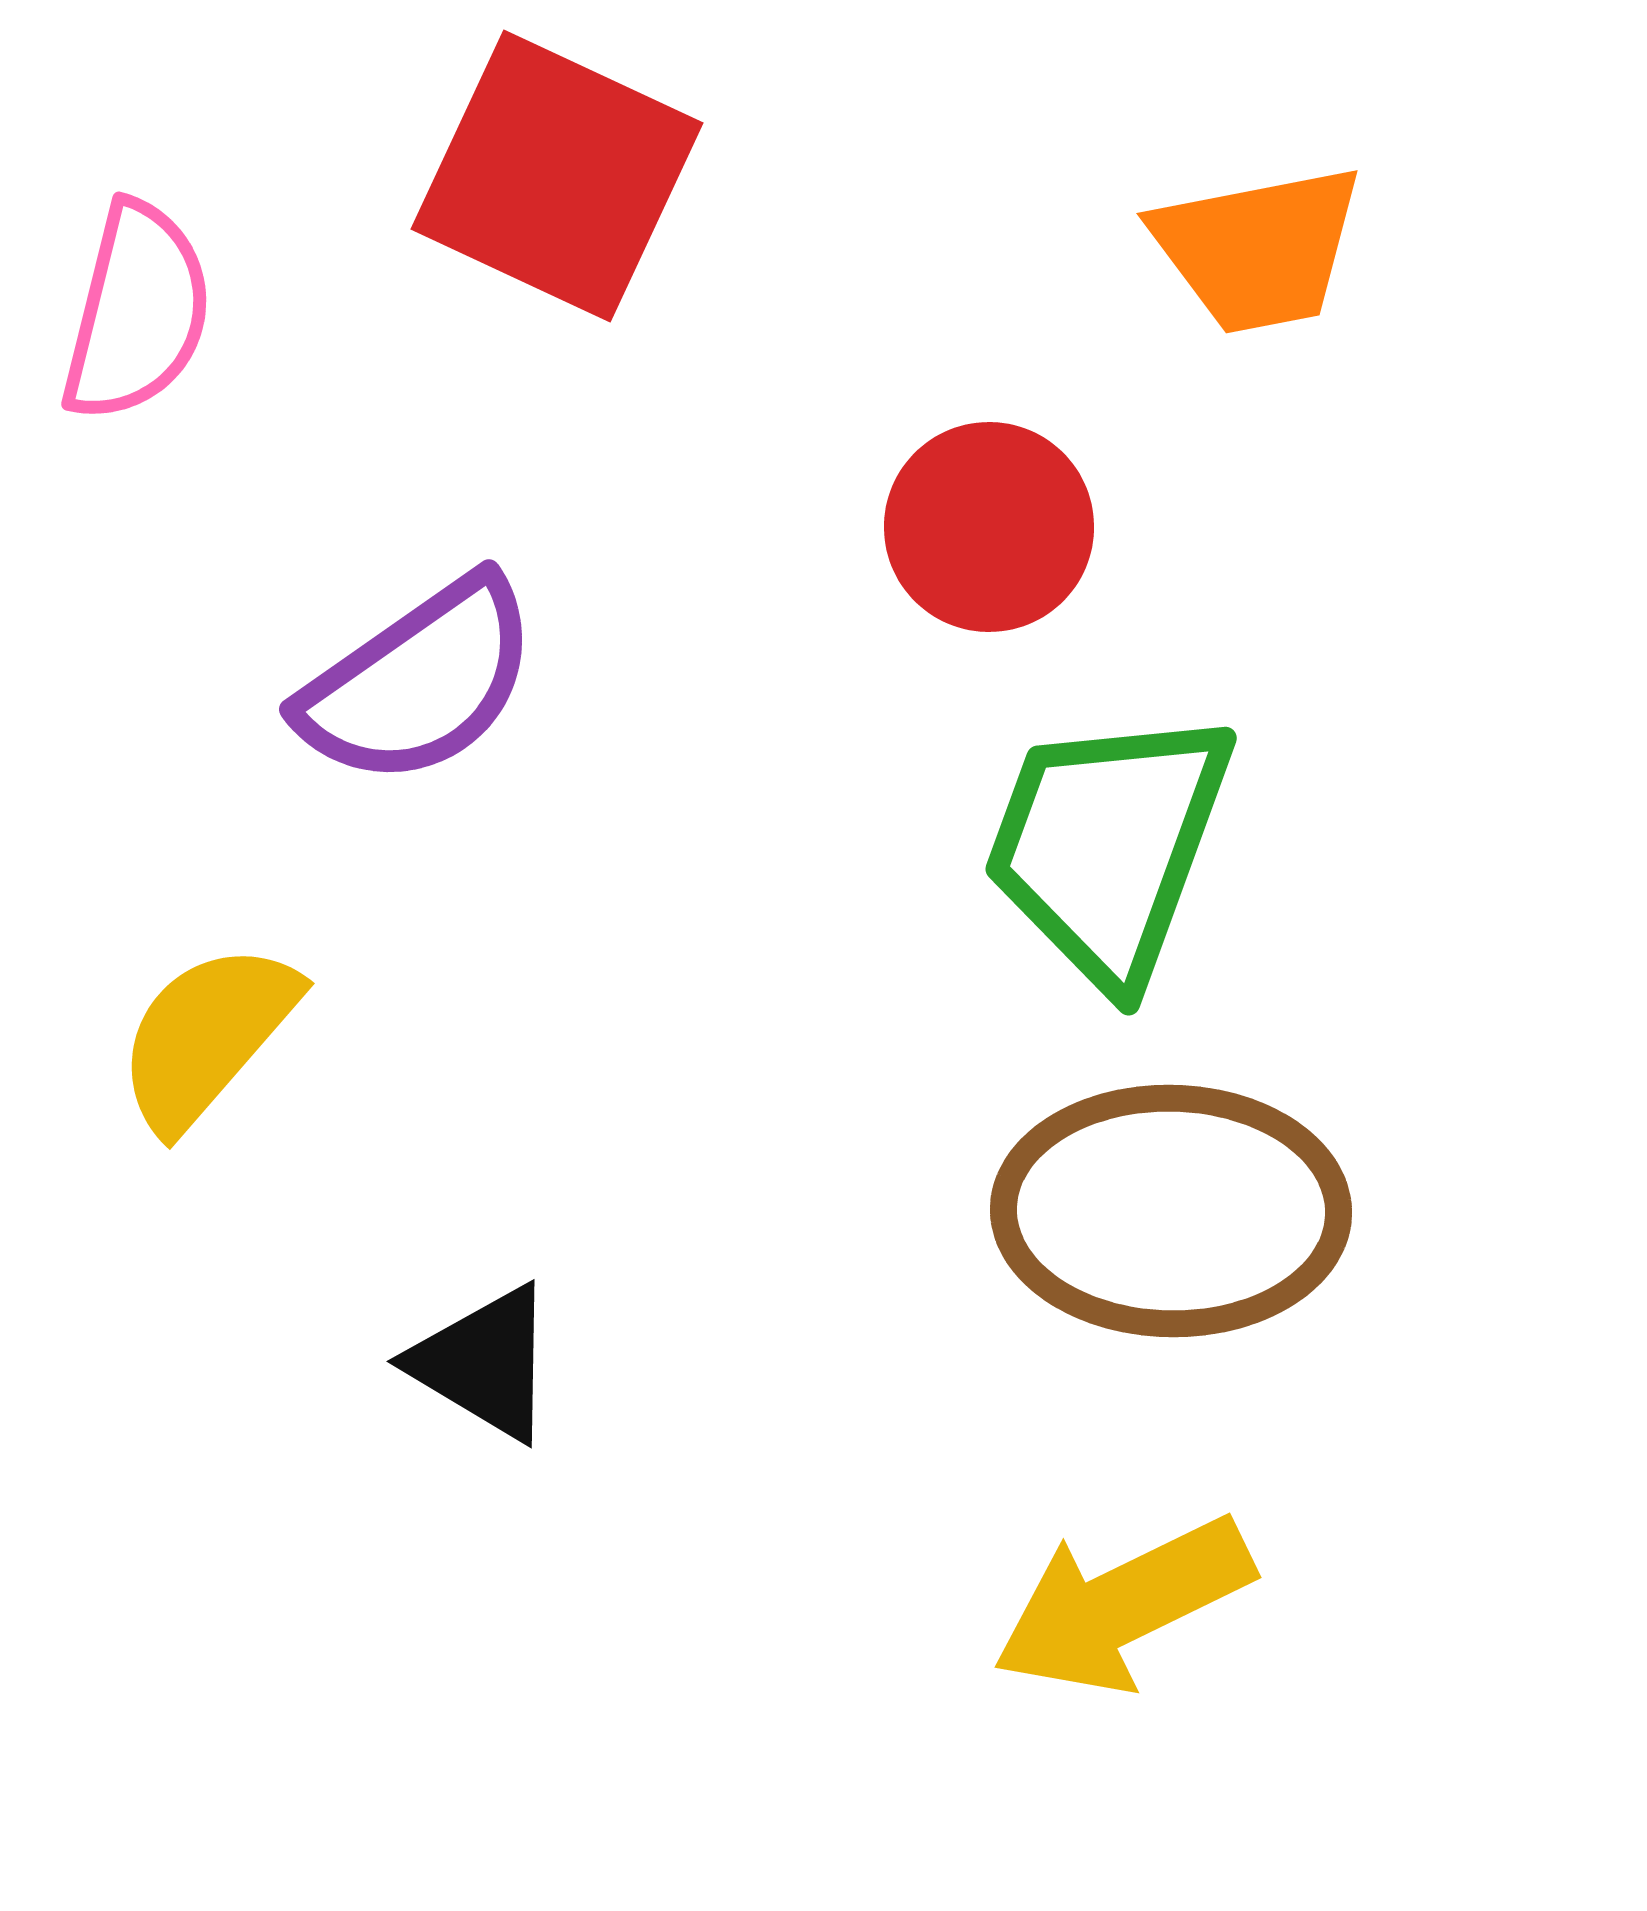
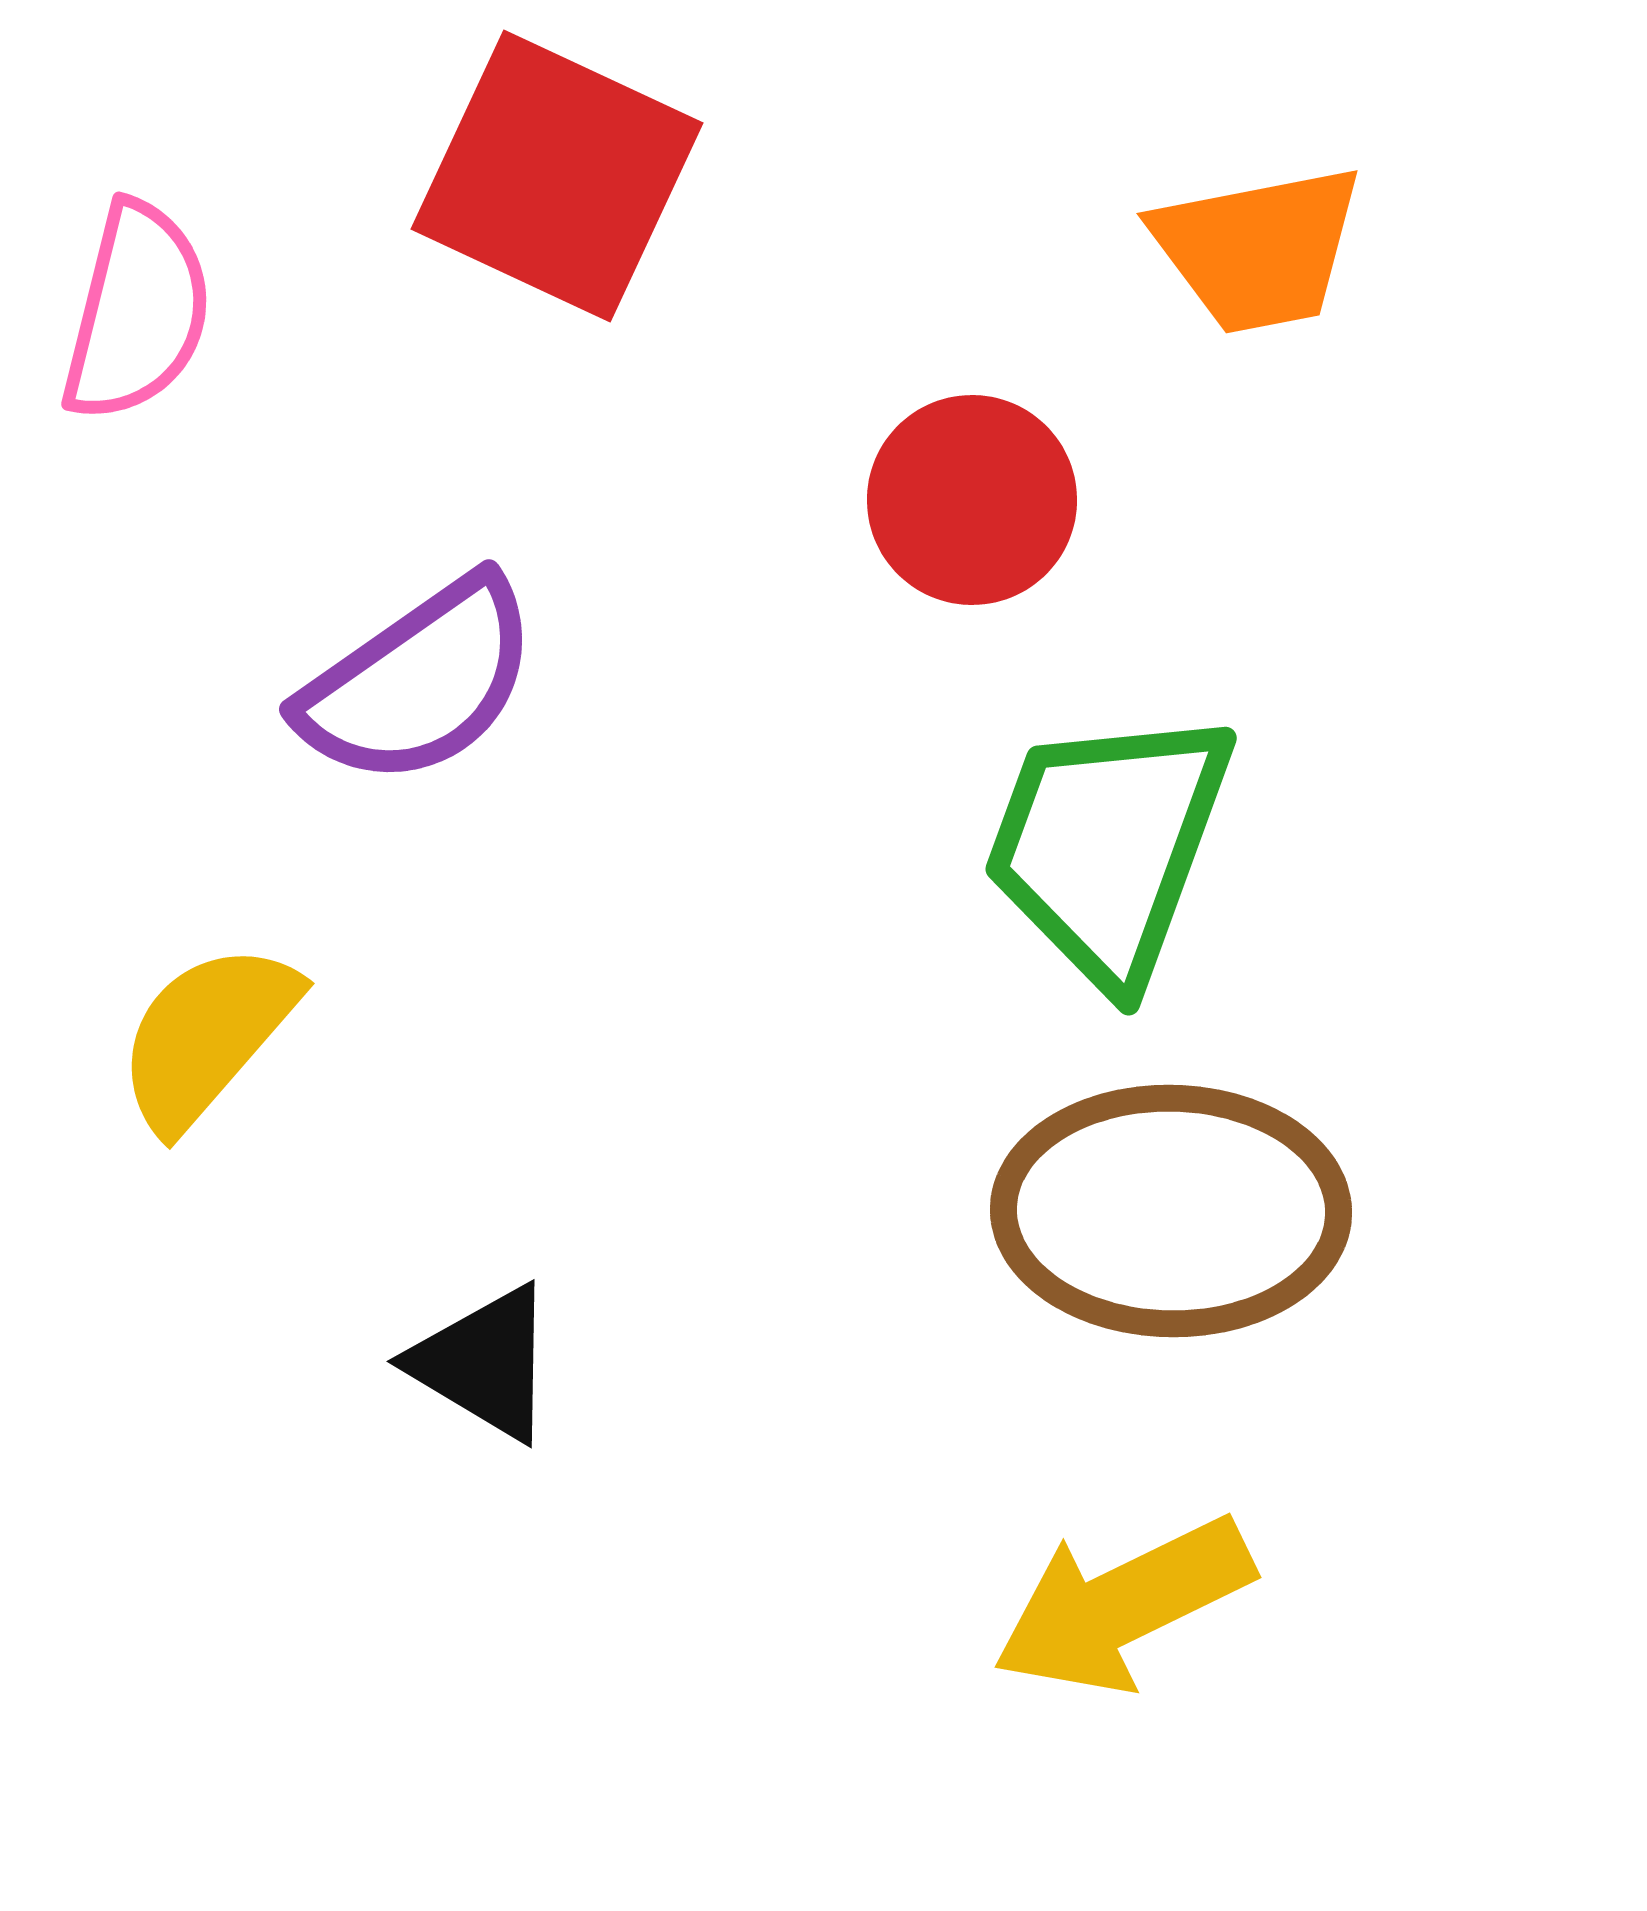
red circle: moved 17 px left, 27 px up
